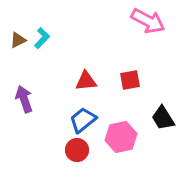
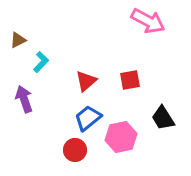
cyan L-shape: moved 1 px left, 24 px down
red triangle: rotated 35 degrees counterclockwise
blue trapezoid: moved 5 px right, 2 px up
red circle: moved 2 px left
